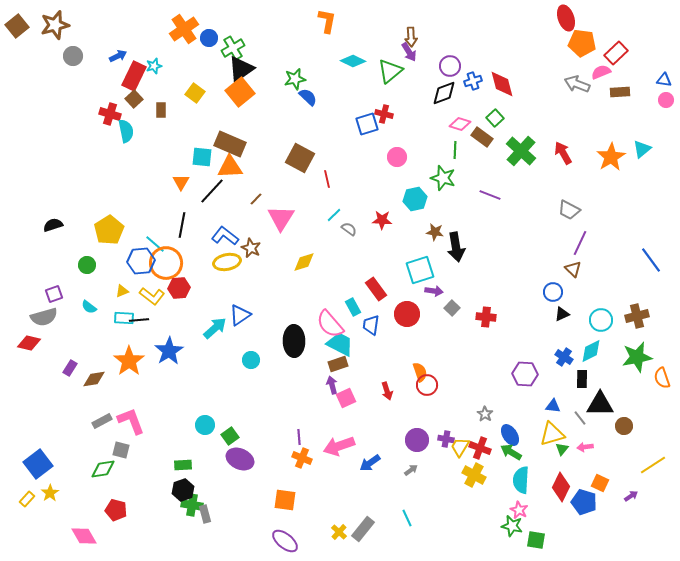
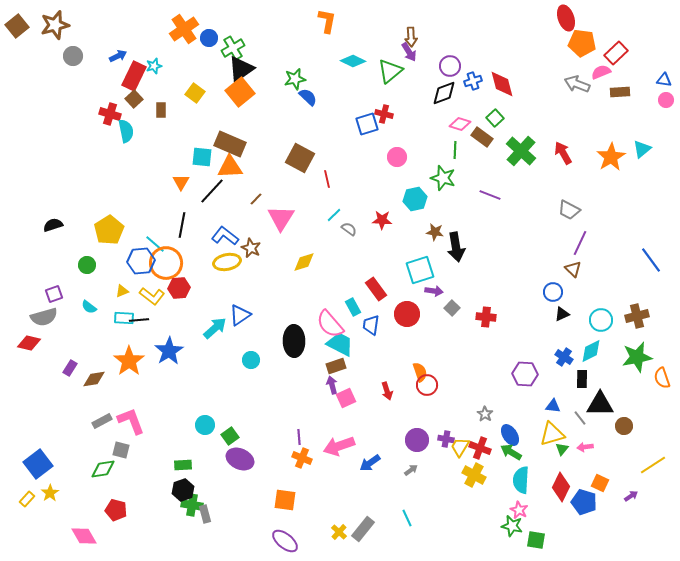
brown rectangle at (338, 364): moved 2 px left, 2 px down
